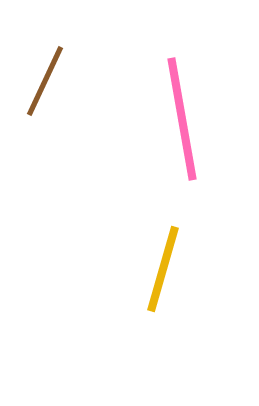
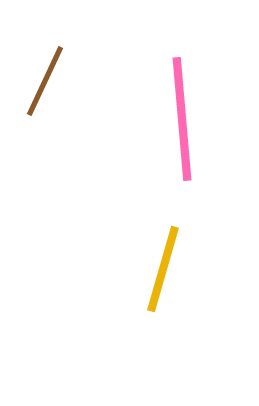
pink line: rotated 5 degrees clockwise
